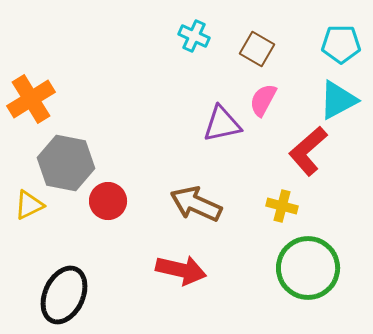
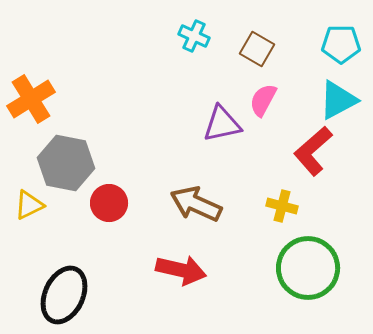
red L-shape: moved 5 px right
red circle: moved 1 px right, 2 px down
